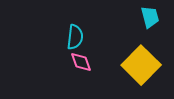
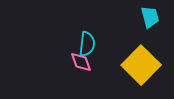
cyan semicircle: moved 12 px right, 7 px down
